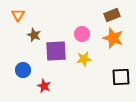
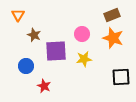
blue circle: moved 3 px right, 4 px up
